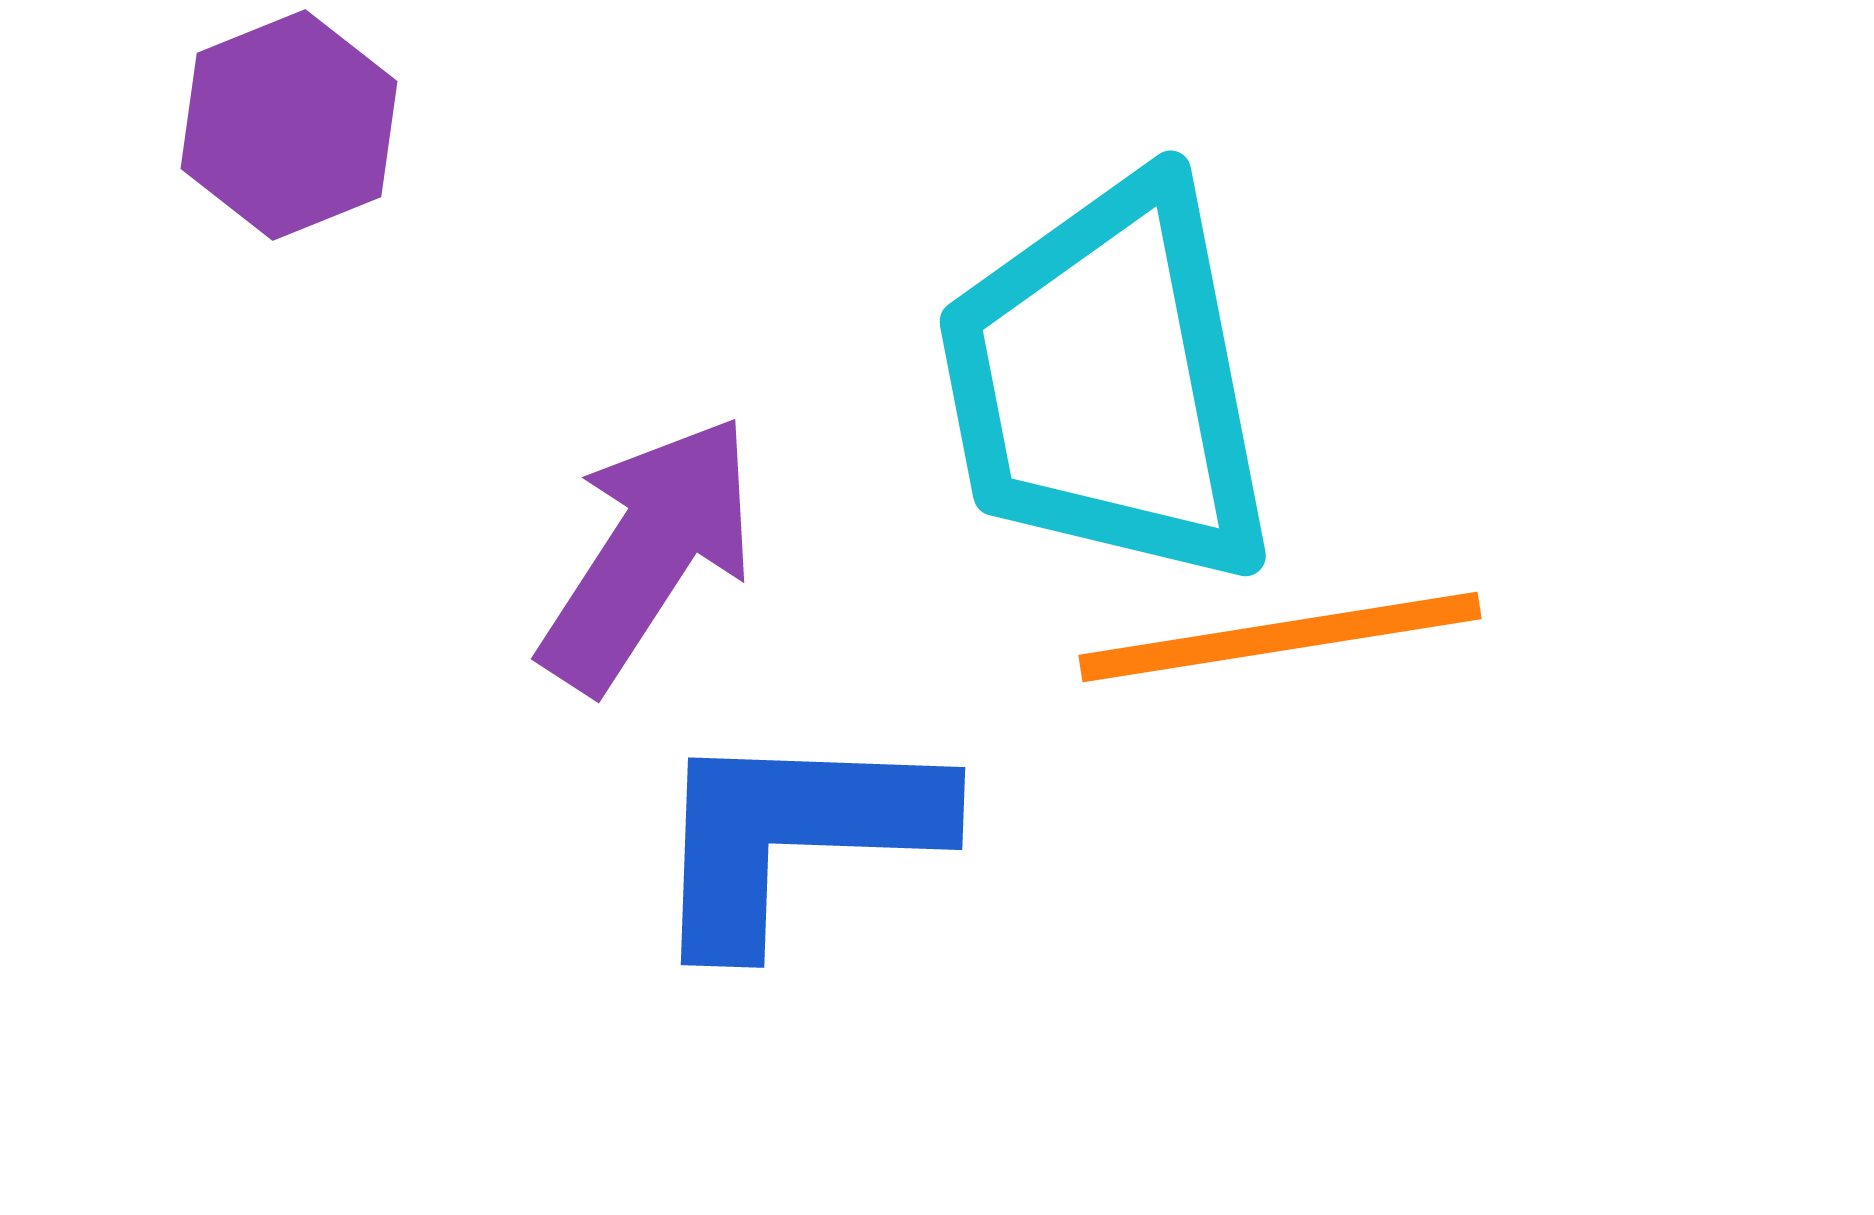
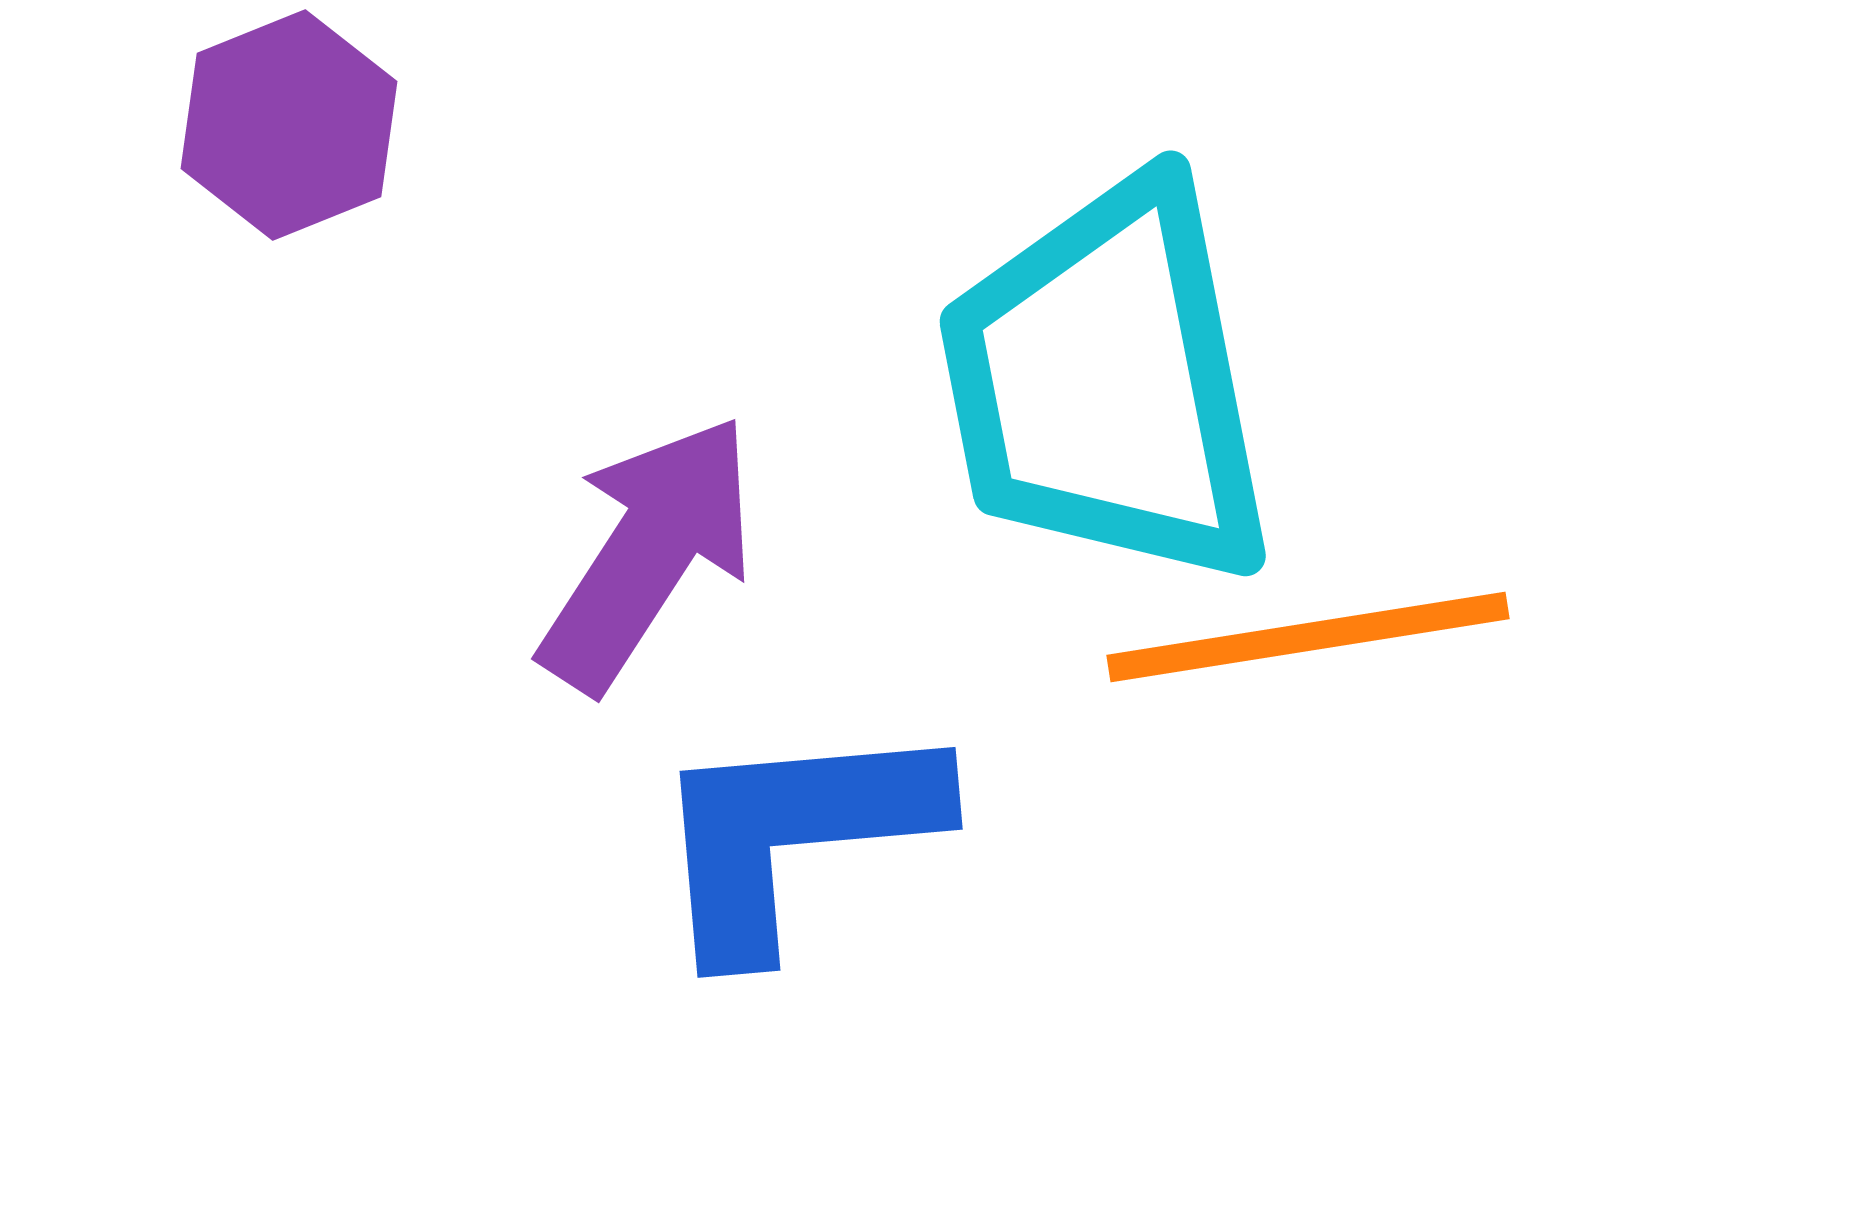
orange line: moved 28 px right
blue L-shape: rotated 7 degrees counterclockwise
